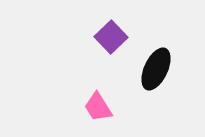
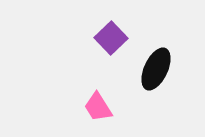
purple square: moved 1 px down
